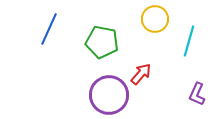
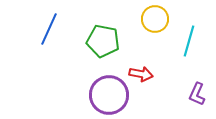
green pentagon: moved 1 px right, 1 px up
red arrow: rotated 60 degrees clockwise
